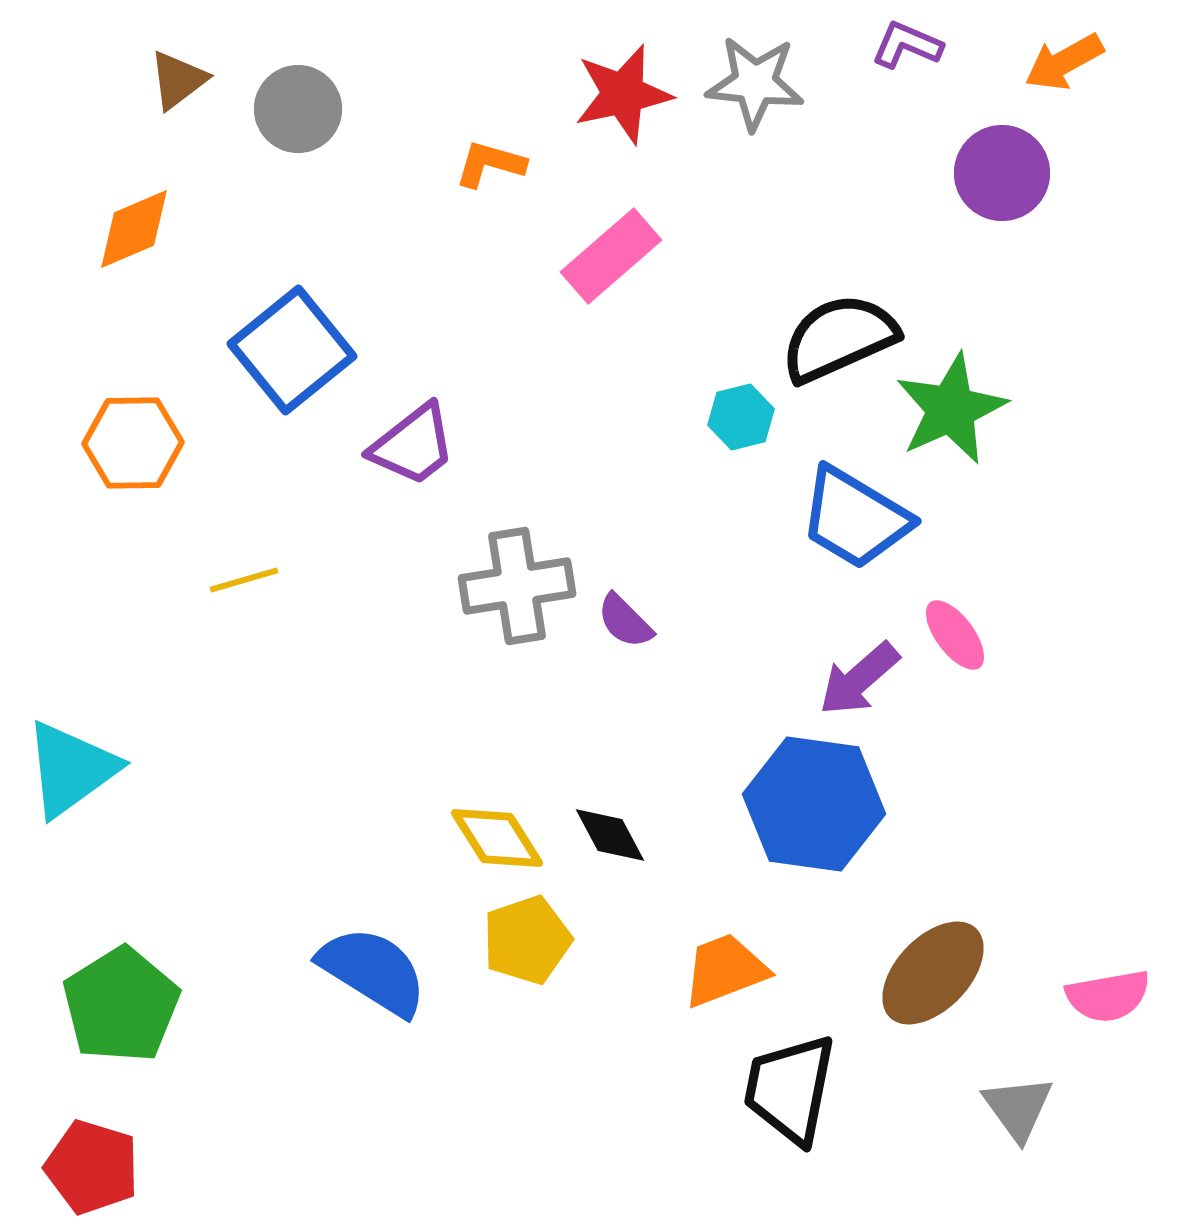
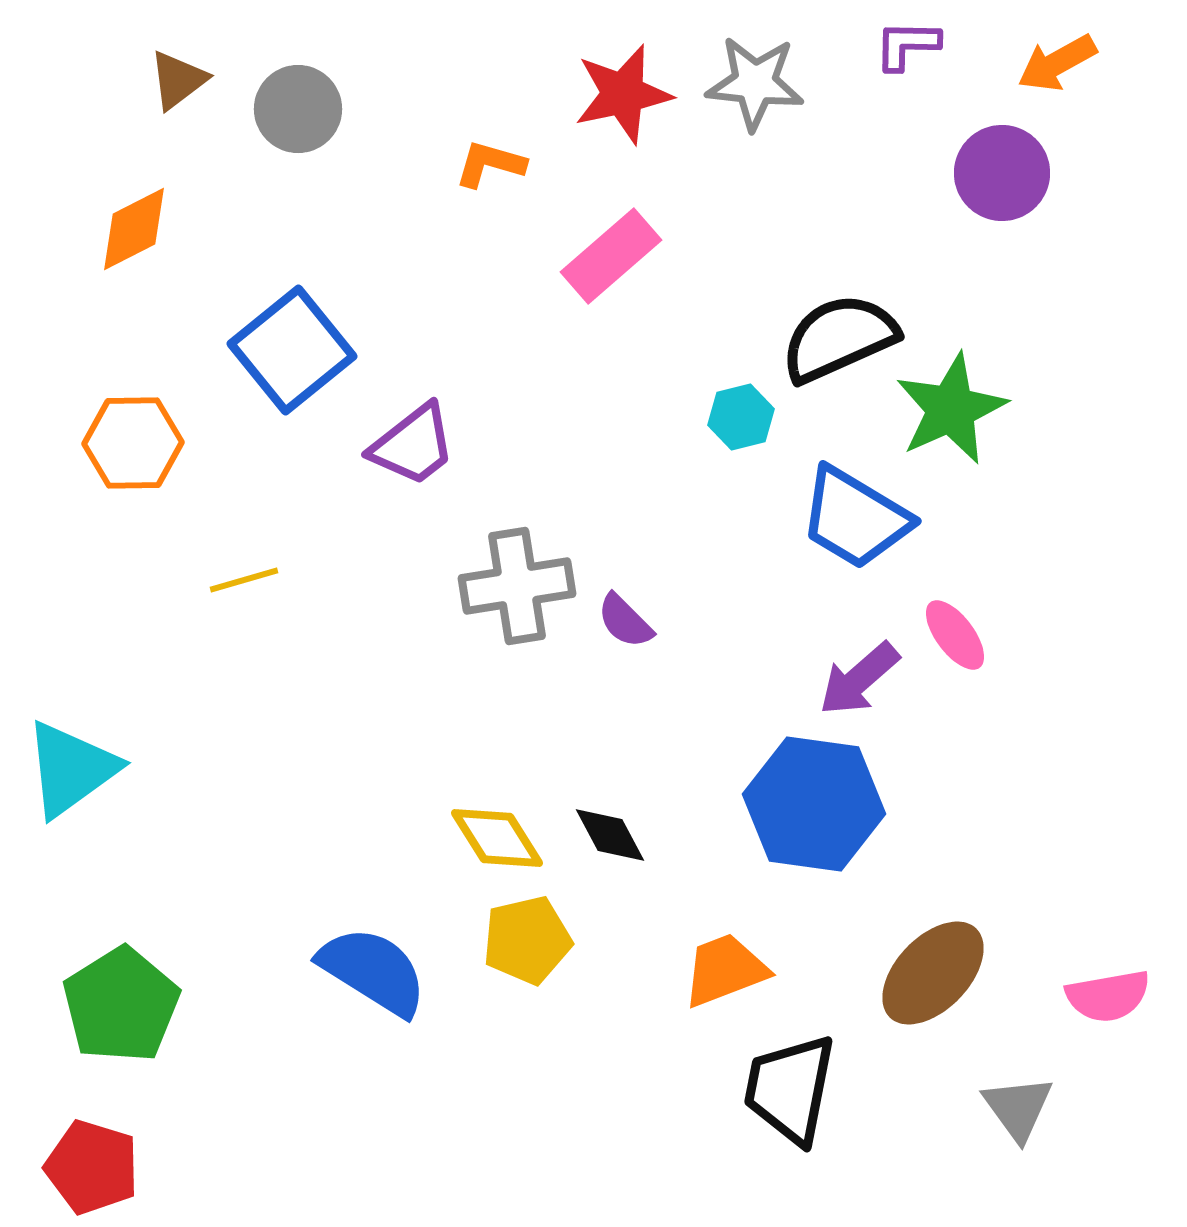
purple L-shape: rotated 22 degrees counterclockwise
orange arrow: moved 7 px left, 1 px down
orange diamond: rotated 4 degrees counterclockwise
yellow pentagon: rotated 6 degrees clockwise
